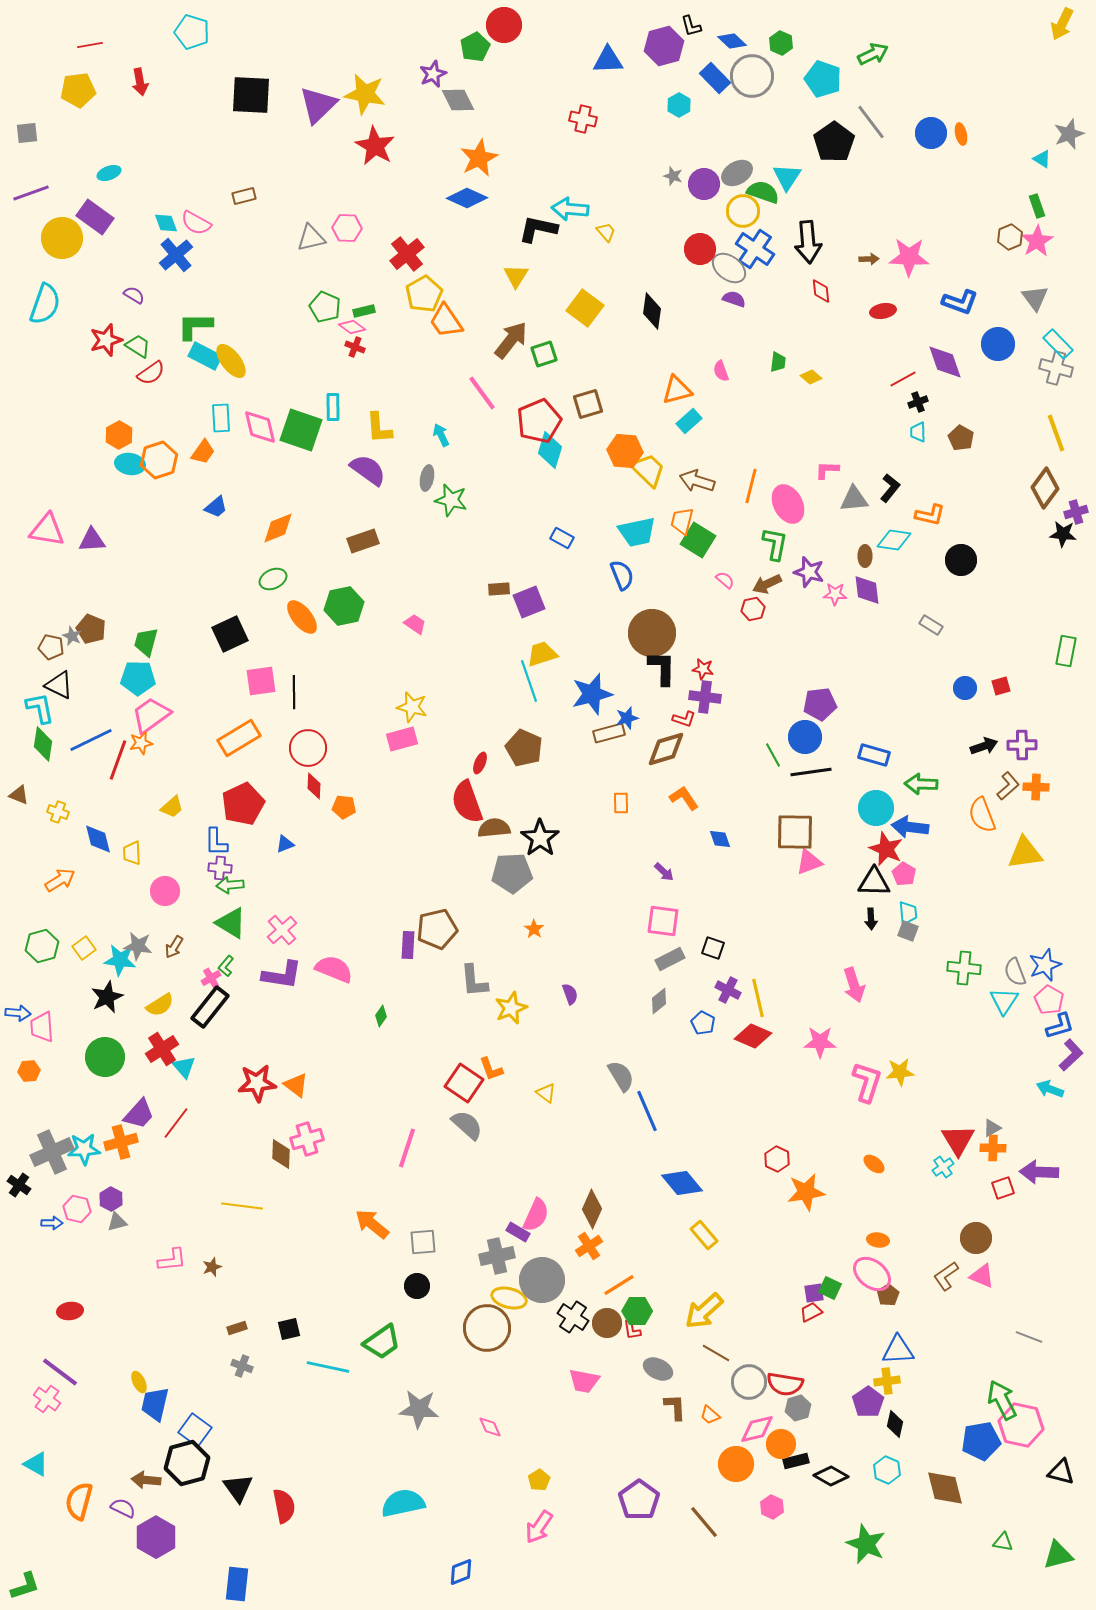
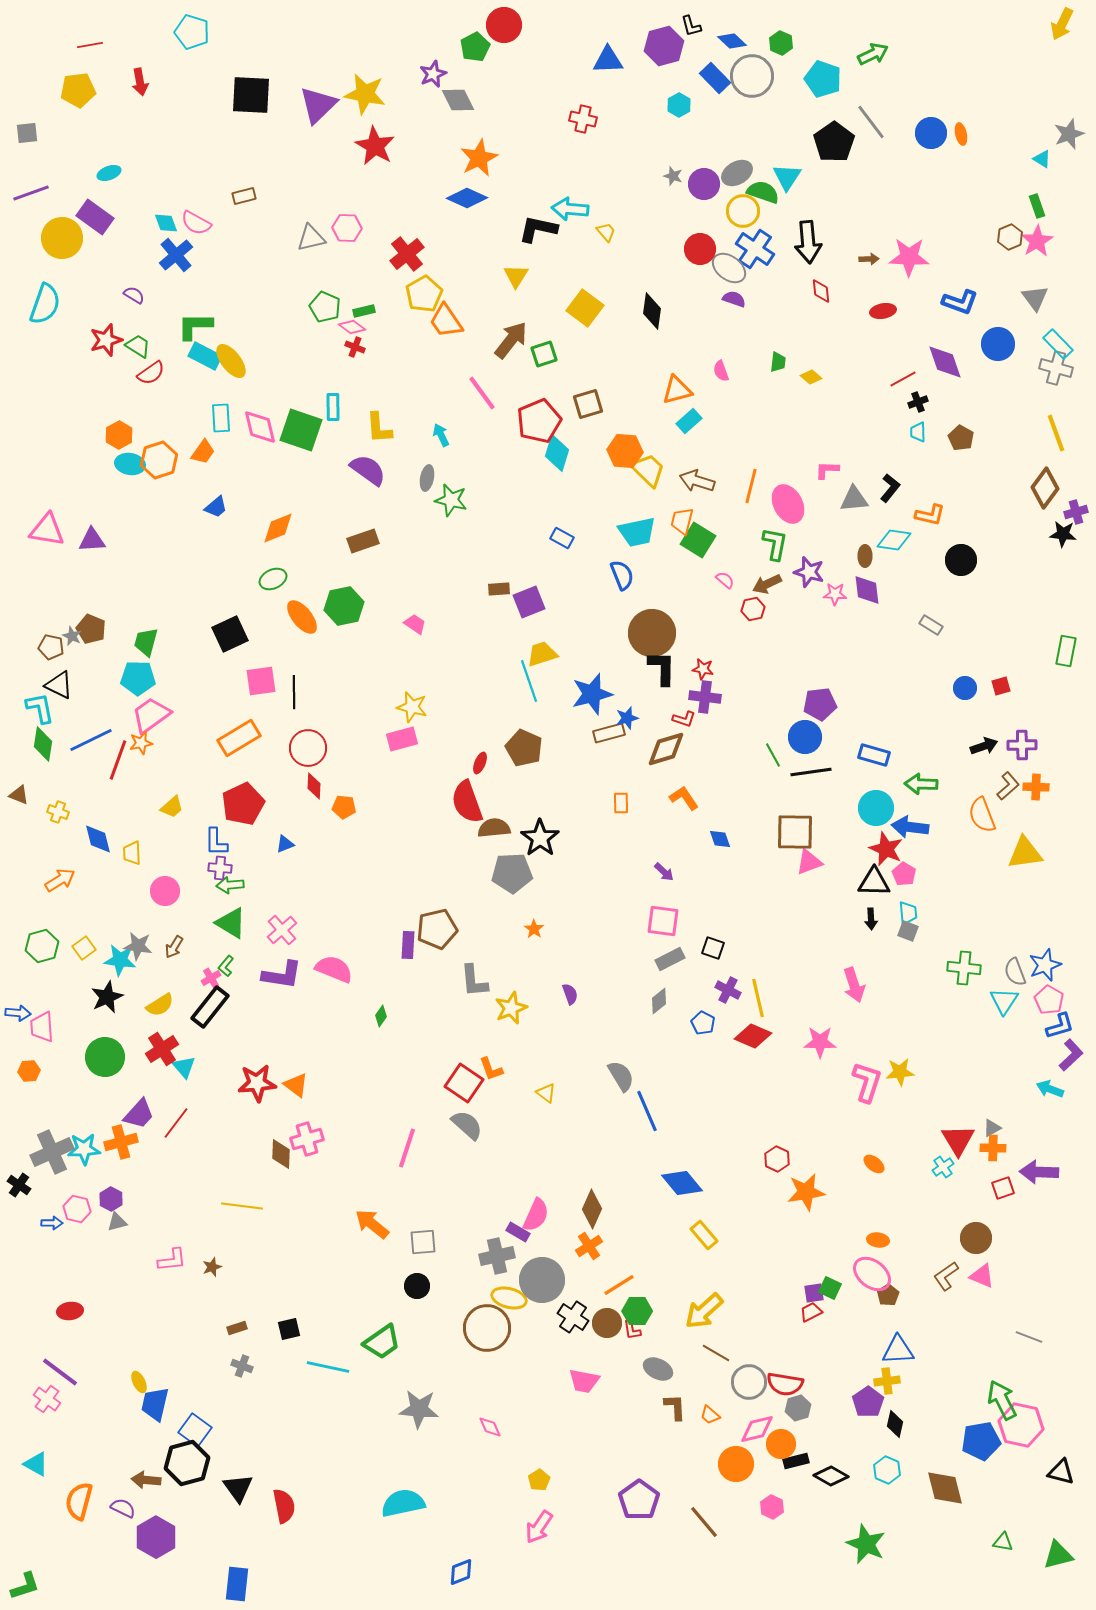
cyan diamond at (550, 450): moved 7 px right, 3 px down
